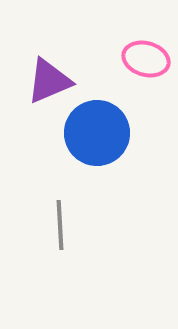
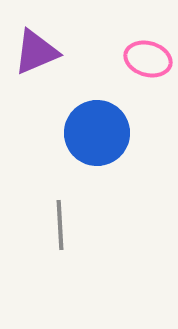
pink ellipse: moved 2 px right
purple triangle: moved 13 px left, 29 px up
